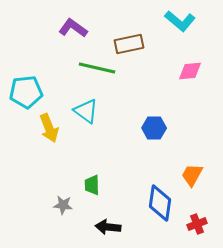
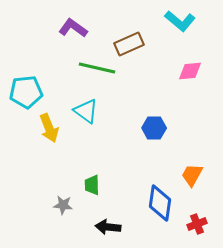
brown rectangle: rotated 12 degrees counterclockwise
